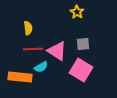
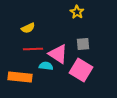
yellow semicircle: rotated 72 degrees clockwise
pink triangle: moved 1 px right, 3 px down
cyan semicircle: moved 5 px right, 1 px up; rotated 144 degrees counterclockwise
